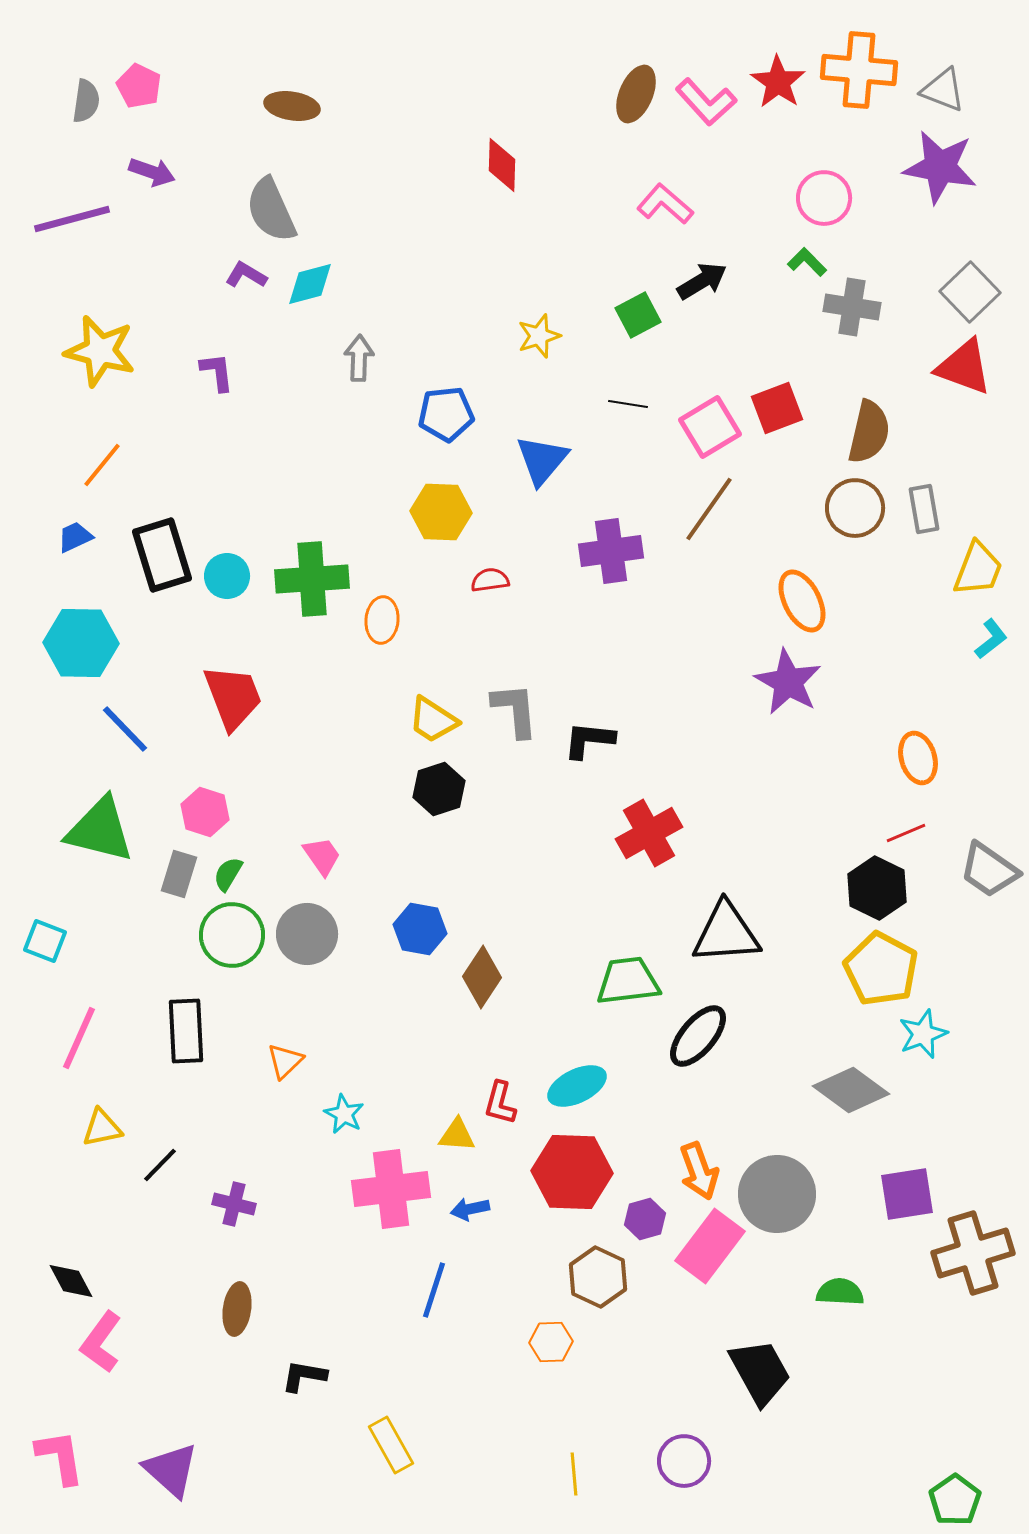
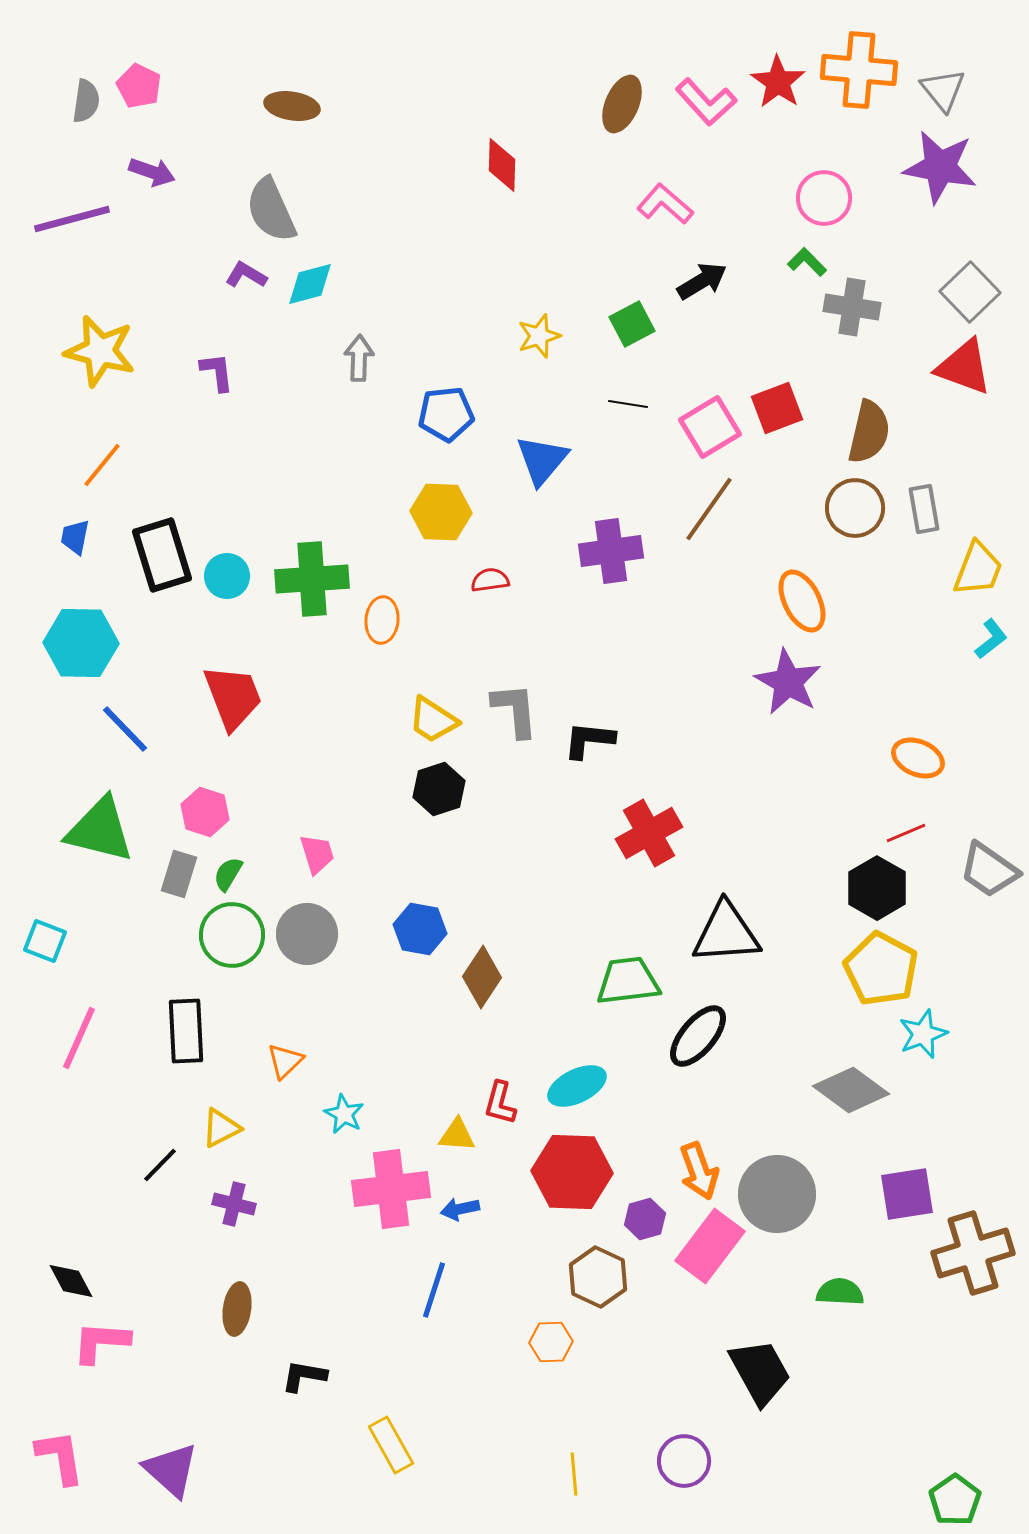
gray triangle at (943, 90): rotated 30 degrees clockwise
brown ellipse at (636, 94): moved 14 px left, 10 px down
green square at (638, 315): moved 6 px left, 9 px down
blue trapezoid at (75, 537): rotated 54 degrees counterclockwise
orange ellipse at (918, 758): rotated 51 degrees counterclockwise
pink trapezoid at (322, 856): moved 5 px left, 2 px up; rotated 18 degrees clockwise
black hexagon at (877, 888): rotated 4 degrees clockwise
yellow triangle at (102, 1128): moved 119 px right; rotated 15 degrees counterclockwise
blue arrow at (470, 1209): moved 10 px left
pink L-shape at (101, 1342): rotated 58 degrees clockwise
